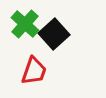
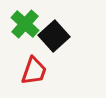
black square: moved 2 px down
